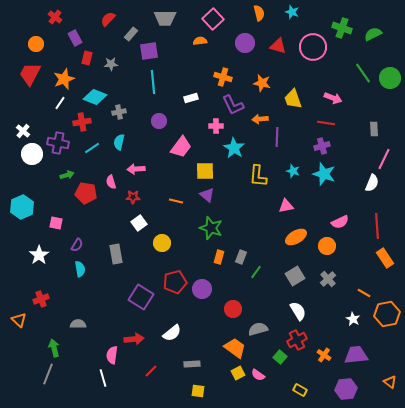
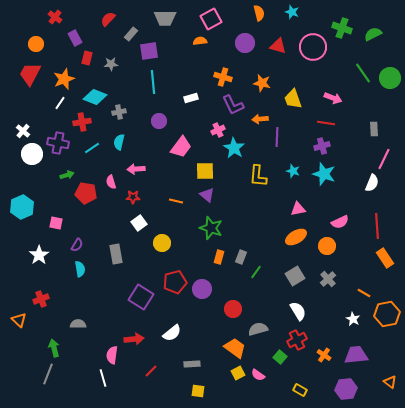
pink square at (213, 19): moved 2 px left; rotated 15 degrees clockwise
pink cross at (216, 126): moved 2 px right, 4 px down; rotated 24 degrees counterclockwise
pink triangle at (286, 206): moved 12 px right, 3 px down
